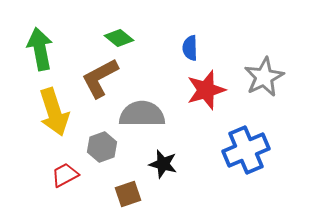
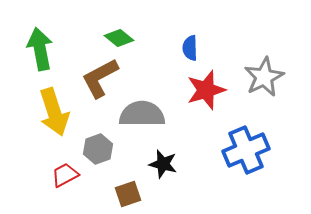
gray hexagon: moved 4 px left, 2 px down
